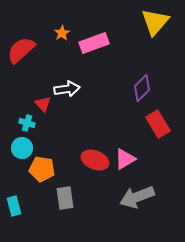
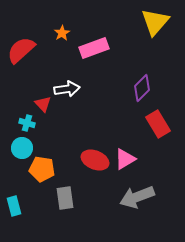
pink rectangle: moved 5 px down
